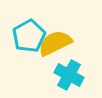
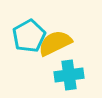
cyan cross: rotated 36 degrees counterclockwise
